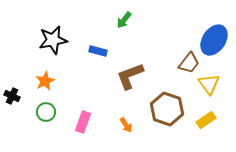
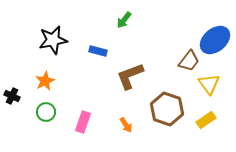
blue ellipse: moved 1 px right; rotated 16 degrees clockwise
brown trapezoid: moved 2 px up
